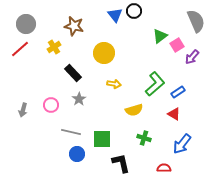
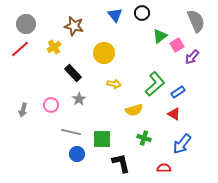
black circle: moved 8 px right, 2 px down
